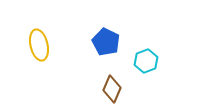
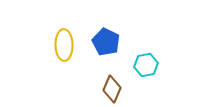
yellow ellipse: moved 25 px right; rotated 12 degrees clockwise
cyan hexagon: moved 4 px down; rotated 10 degrees clockwise
